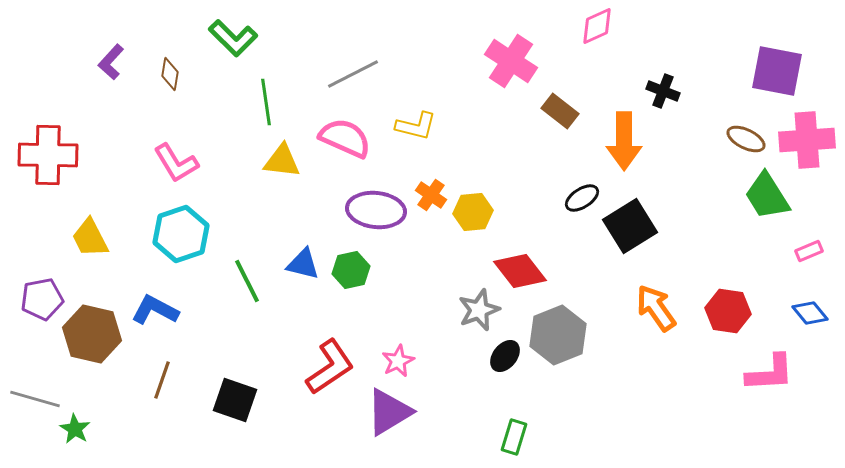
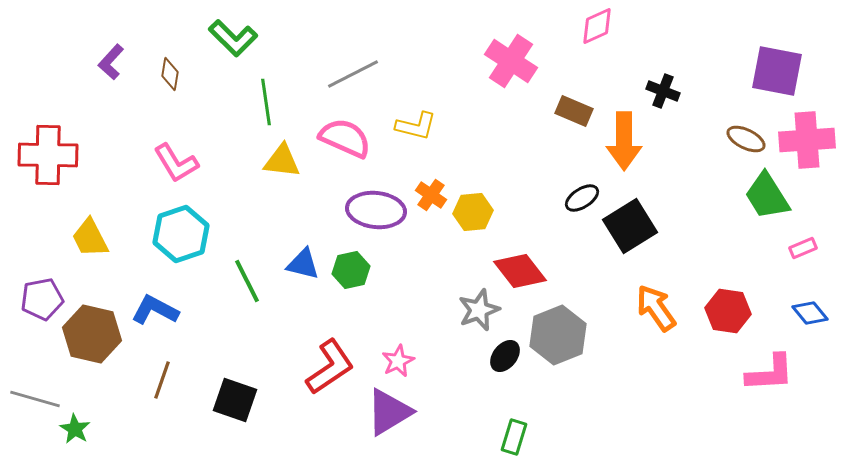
brown rectangle at (560, 111): moved 14 px right; rotated 15 degrees counterclockwise
pink rectangle at (809, 251): moved 6 px left, 3 px up
